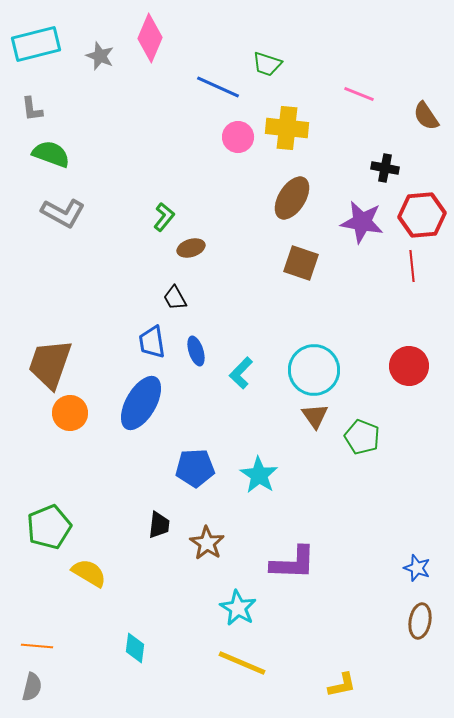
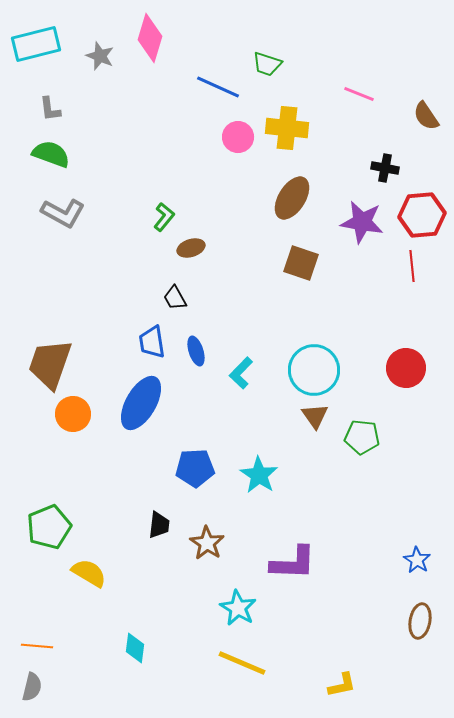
pink diamond at (150, 38): rotated 6 degrees counterclockwise
gray L-shape at (32, 109): moved 18 px right
red circle at (409, 366): moved 3 px left, 2 px down
orange circle at (70, 413): moved 3 px right, 1 px down
green pentagon at (362, 437): rotated 16 degrees counterclockwise
blue star at (417, 568): moved 8 px up; rotated 12 degrees clockwise
